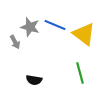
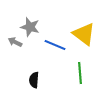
blue line: moved 20 px down
gray arrow: rotated 144 degrees clockwise
green line: rotated 10 degrees clockwise
black semicircle: rotated 84 degrees clockwise
